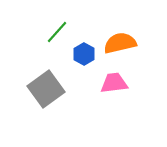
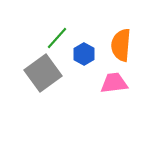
green line: moved 6 px down
orange semicircle: moved 1 px right, 2 px down; rotated 72 degrees counterclockwise
gray square: moved 3 px left, 16 px up
